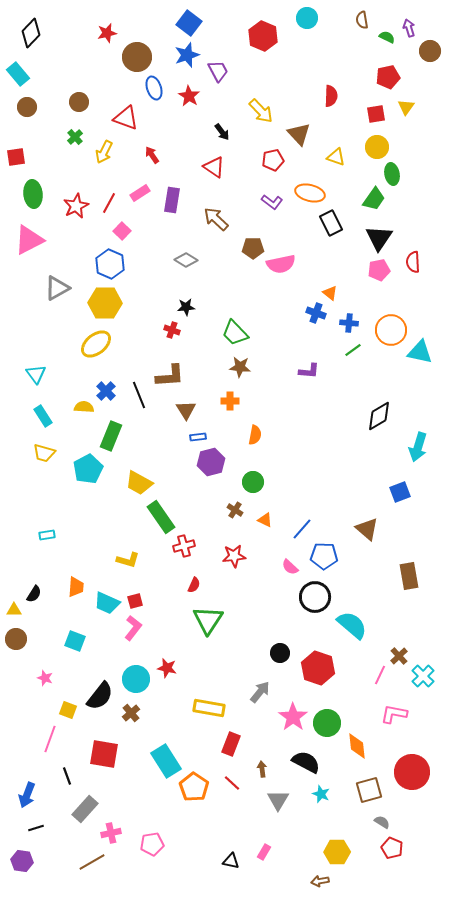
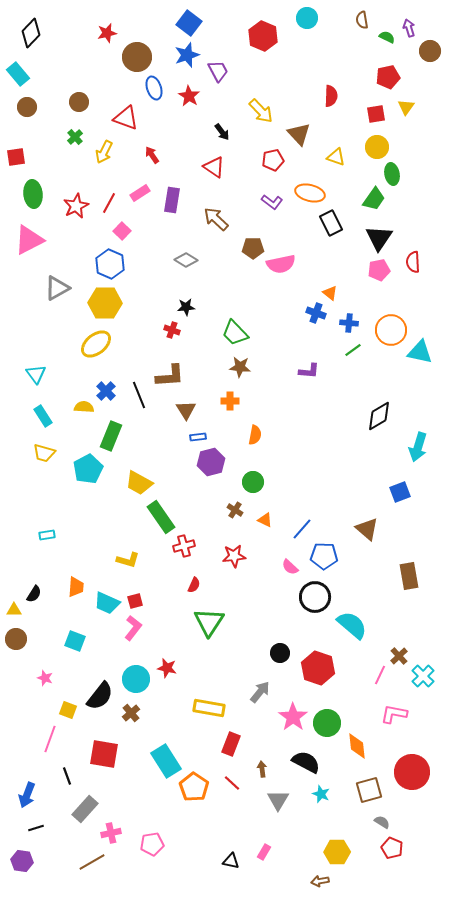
green triangle at (208, 620): moved 1 px right, 2 px down
